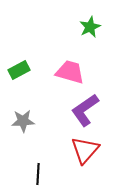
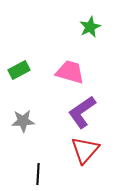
purple L-shape: moved 3 px left, 2 px down
